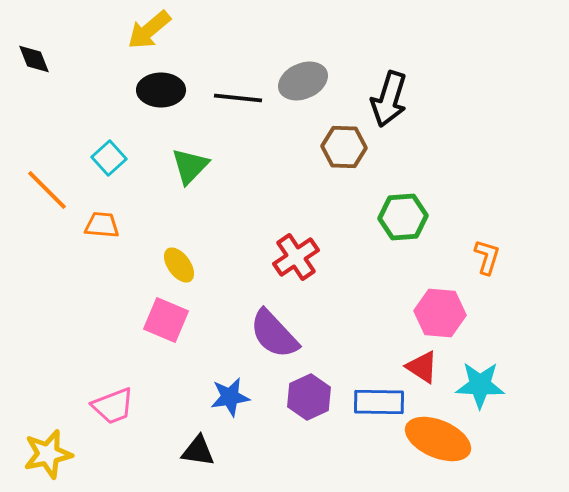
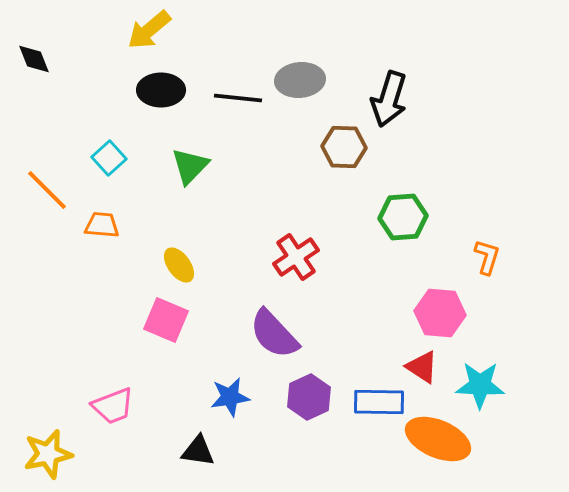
gray ellipse: moved 3 px left, 1 px up; rotated 18 degrees clockwise
